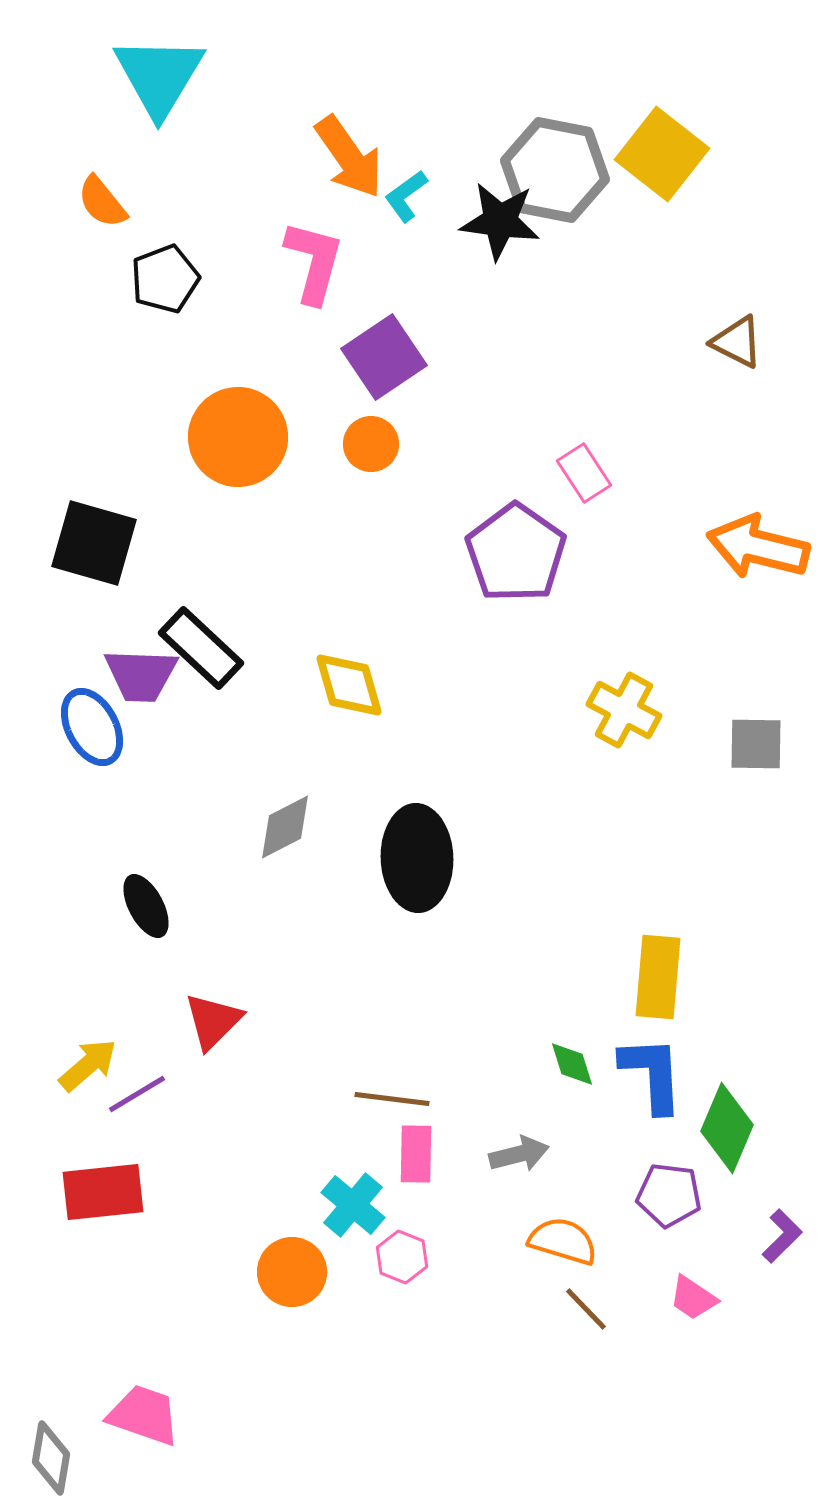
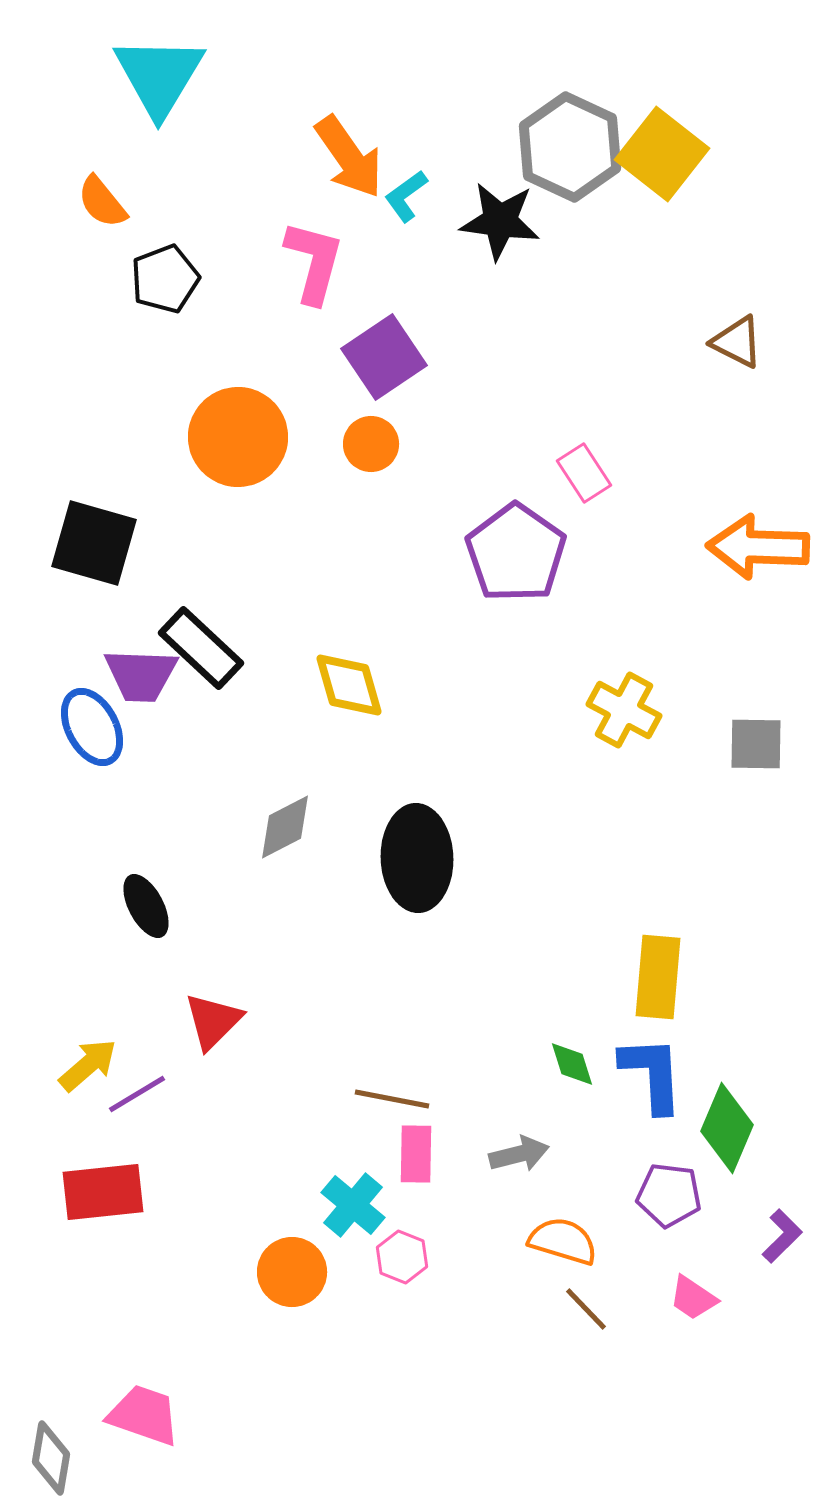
gray hexagon at (555, 170): moved 15 px right, 23 px up; rotated 14 degrees clockwise
orange arrow at (758, 547): rotated 12 degrees counterclockwise
brown line at (392, 1099): rotated 4 degrees clockwise
